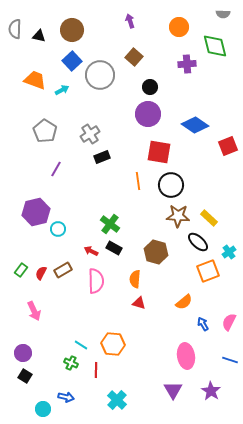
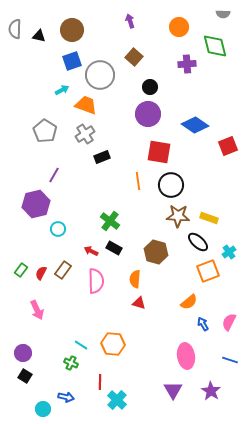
blue square at (72, 61): rotated 24 degrees clockwise
orange trapezoid at (35, 80): moved 51 px right, 25 px down
gray cross at (90, 134): moved 5 px left
purple line at (56, 169): moved 2 px left, 6 px down
purple hexagon at (36, 212): moved 8 px up
yellow rectangle at (209, 218): rotated 24 degrees counterclockwise
green cross at (110, 224): moved 3 px up
brown rectangle at (63, 270): rotated 24 degrees counterclockwise
orange semicircle at (184, 302): moved 5 px right
pink arrow at (34, 311): moved 3 px right, 1 px up
red line at (96, 370): moved 4 px right, 12 px down
